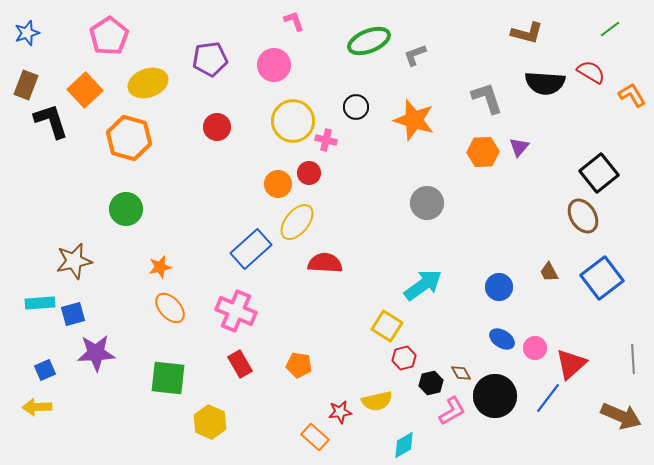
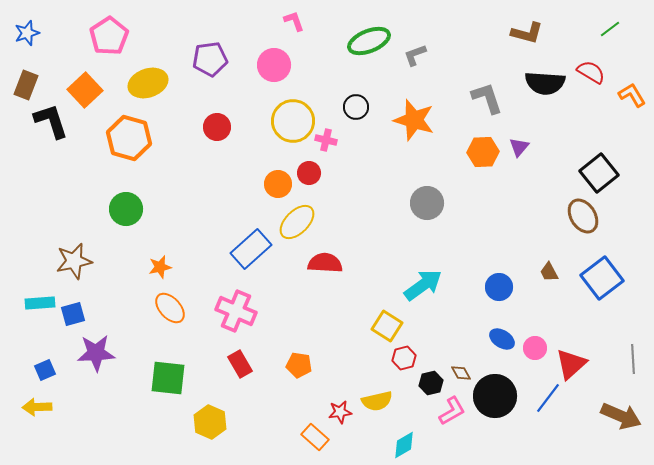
yellow ellipse at (297, 222): rotated 6 degrees clockwise
